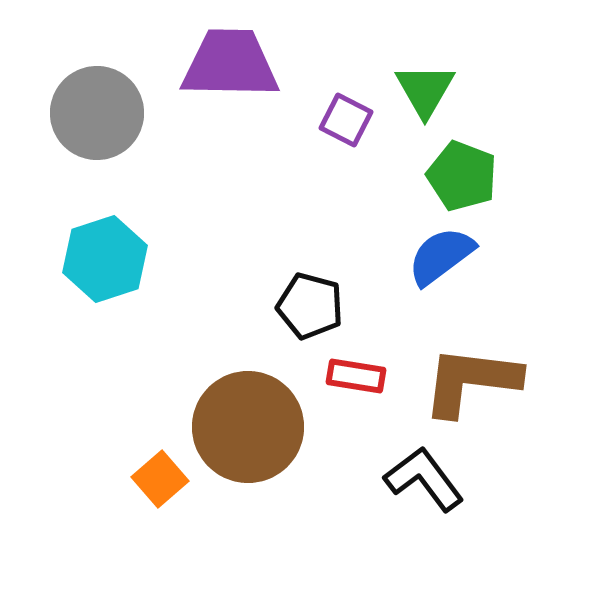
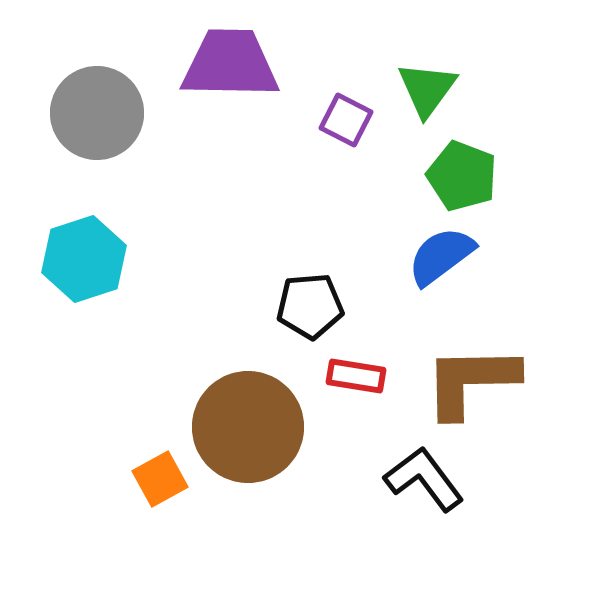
green triangle: moved 2 px right, 1 px up; rotated 6 degrees clockwise
cyan hexagon: moved 21 px left
black pentagon: rotated 20 degrees counterclockwise
brown L-shape: rotated 8 degrees counterclockwise
orange square: rotated 12 degrees clockwise
